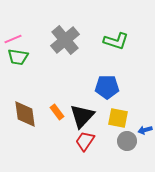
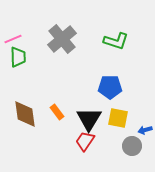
gray cross: moved 3 px left, 1 px up
green trapezoid: rotated 100 degrees counterclockwise
blue pentagon: moved 3 px right
black triangle: moved 7 px right, 3 px down; rotated 12 degrees counterclockwise
gray circle: moved 5 px right, 5 px down
